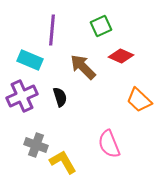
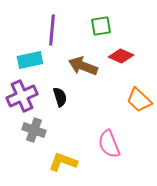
green square: rotated 15 degrees clockwise
cyan rectangle: rotated 35 degrees counterclockwise
brown arrow: moved 1 px up; rotated 24 degrees counterclockwise
gray cross: moved 2 px left, 15 px up
yellow L-shape: rotated 40 degrees counterclockwise
